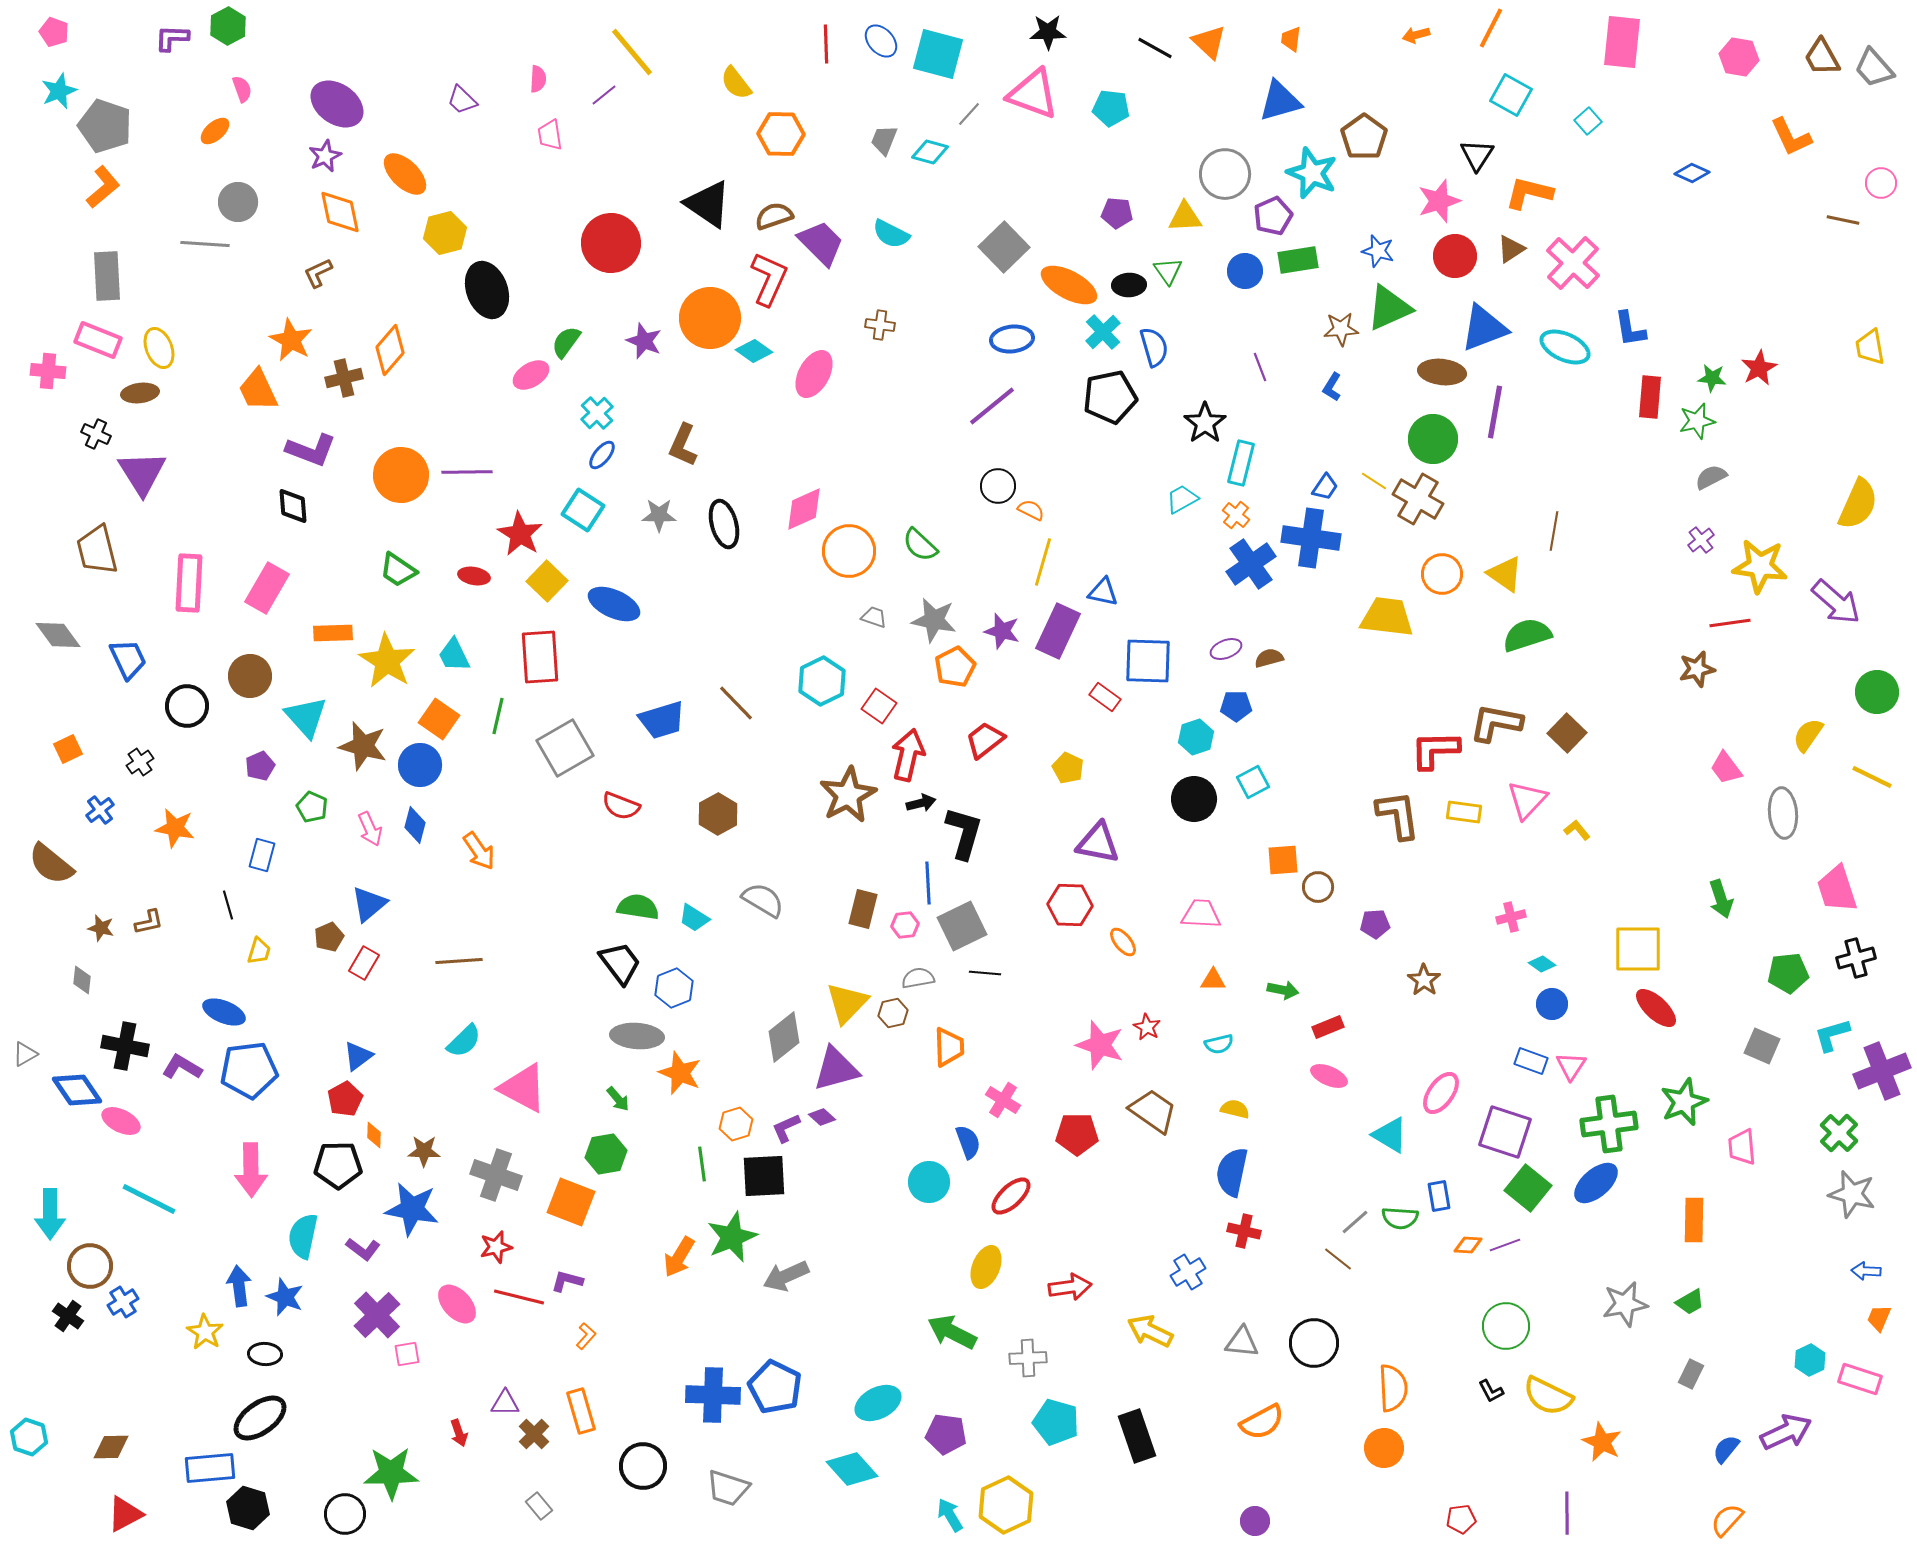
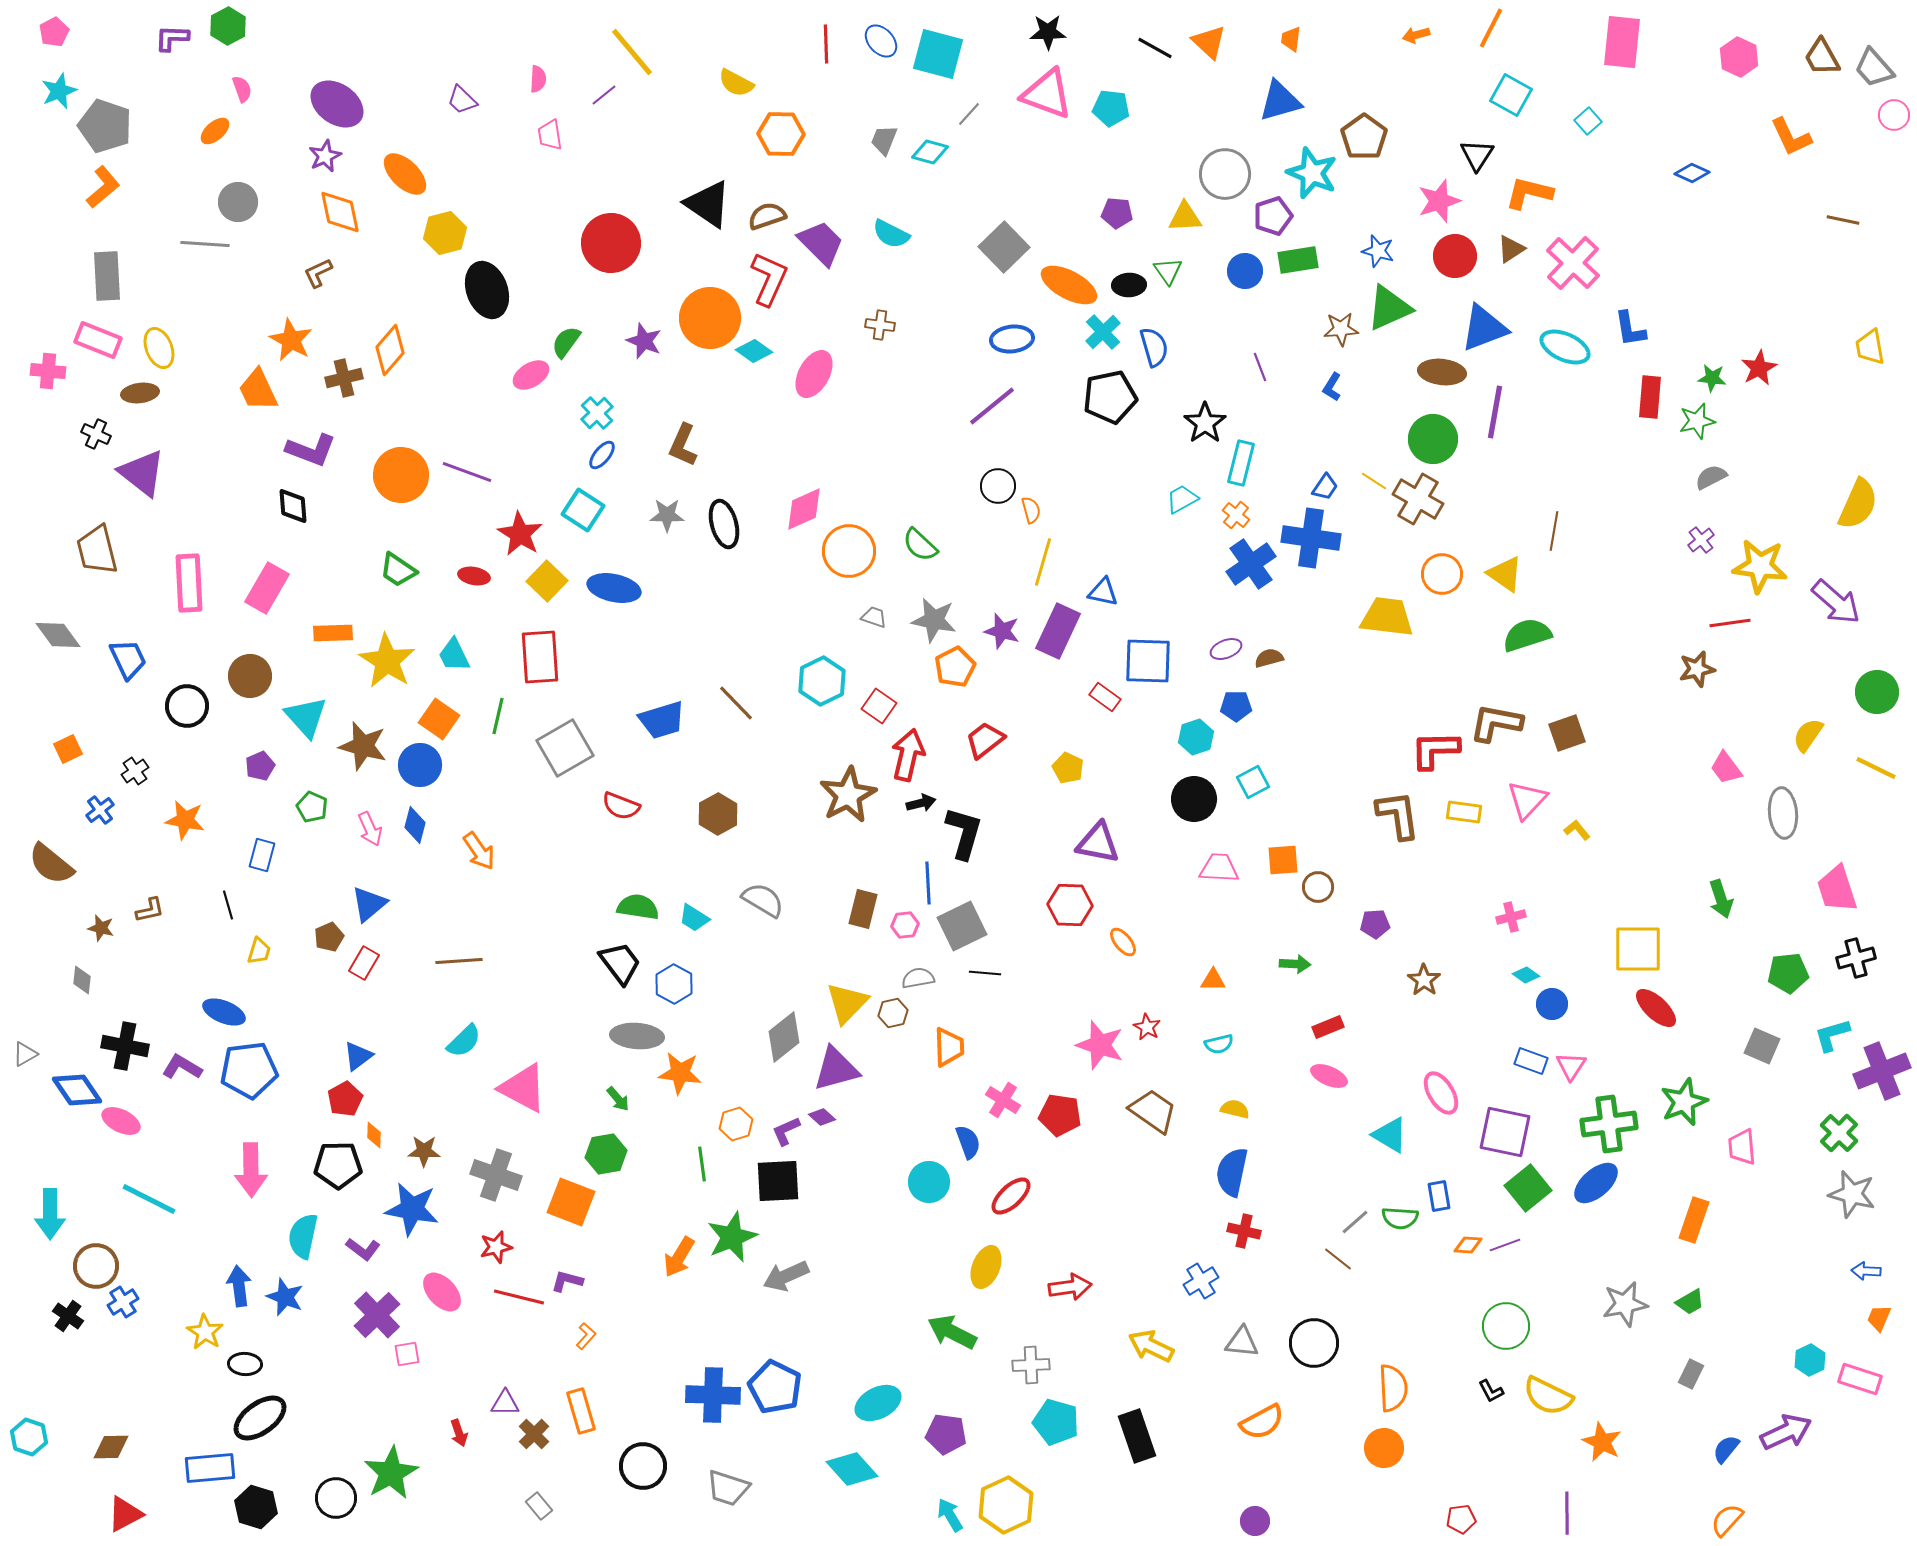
pink pentagon at (54, 32): rotated 24 degrees clockwise
pink hexagon at (1739, 57): rotated 15 degrees clockwise
yellow semicircle at (736, 83): rotated 24 degrees counterclockwise
pink triangle at (1033, 94): moved 14 px right
pink circle at (1881, 183): moved 13 px right, 68 px up
brown semicircle at (774, 216): moved 7 px left
purple pentagon at (1273, 216): rotated 6 degrees clockwise
purple line at (467, 472): rotated 21 degrees clockwise
purple triangle at (142, 473): rotated 20 degrees counterclockwise
orange semicircle at (1031, 510): rotated 48 degrees clockwise
gray star at (659, 515): moved 8 px right
pink rectangle at (189, 583): rotated 6 degrees counterclockwise
blue ellipse at (614, 604): moved 16 px up; rotated 12 degrees counterclockwise
brown square at (1567, 733): rotated 27 degrees clockwise
black cross at (140, 762): moved 5 px left, 9 px down
yellow line at (1872, 777): moved 4 px right, 9 px up
orange star at (175, 828): moved 10 px right, 8 px up
pink trapezoid at (1201, 914): moved 18 px right, 46 px up
brown L-shape at (149, 922): moved 1 px right, 12 px up
cyan diamond at (1542, 964): moved 16 px left, 11 px down
blue hexagon at (674, 988): moved 4 px up; rotated 9 degrees counterclockwise
green arrow at (1283, 990): moved 12 px right, 26 px up; rotated 8 degrees counterclockwise
orange star at (680, 1073): rotated 15 degrees counterclockwise
pink ellipse at (1441, 1093): rotated 66 degrees counterclockwise
purple L-shape at (786, 1128): moved 3 px down
purple square at (1505, 1132): rotated 6 degrees counterclockwise
red pentagon at (1077, 1134): moved 17 px left, 19 px up; rotated 9 degrees clockwise
black square at (764, 1176): moved 14 px right, 5 px down
green square at (1528, 1188): rotated 12 degrees clockwise
orange rectangle at (1694, 1220): rotated 18 degrees clockwise
brown circle at (90, 1266): moved 6 px right
blue cross at (1188, 1272): moved 13 px right, 9 px down
pink ellipse at (457, 1304): moved 15 px left, 12 px up
yellow arrow at (1150, 1331): moved 1 px right, 15 px down
black ellipse at (265, 1354): moved 20 px left, 10 px down
gray cross at (1028, 1358): moved 3 px right, 7 px down
green star at (391, 1473): rotated 28 degrees counterclockwise
black hexagon at (248, 1508): moved 8 px right, 1 px up
black circle at (345, 1514): moved 9 px left, 16 px up
